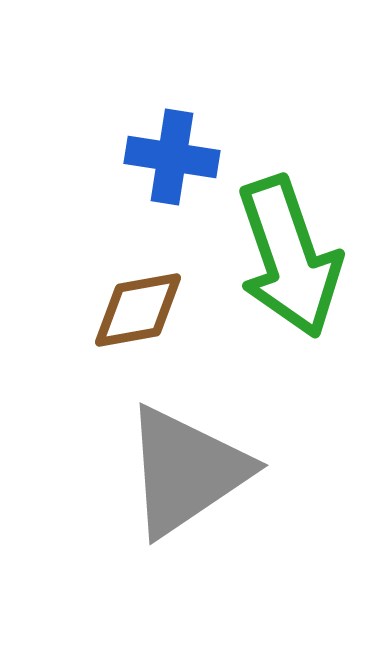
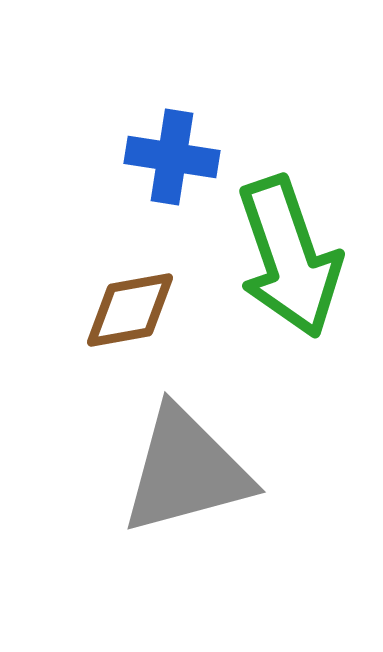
brown diamond: moved 8 px left
gray triangle: rotated 19 degrees clockwise
